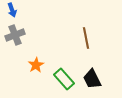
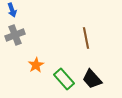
black trapezoid: rotated 15 degrees counterclockwise
